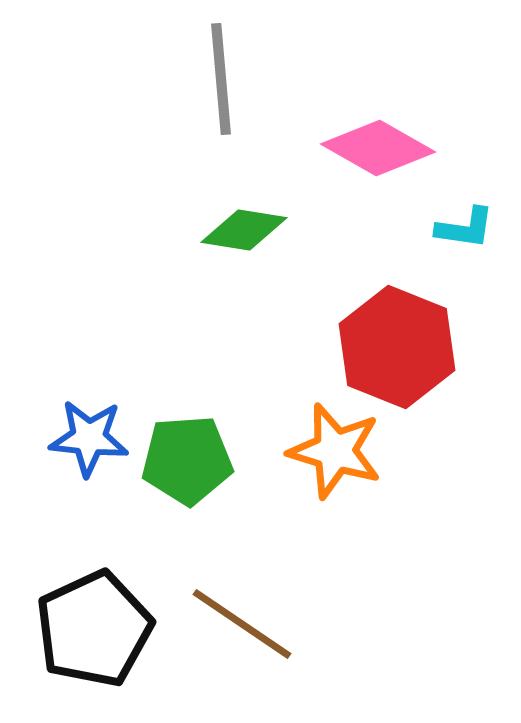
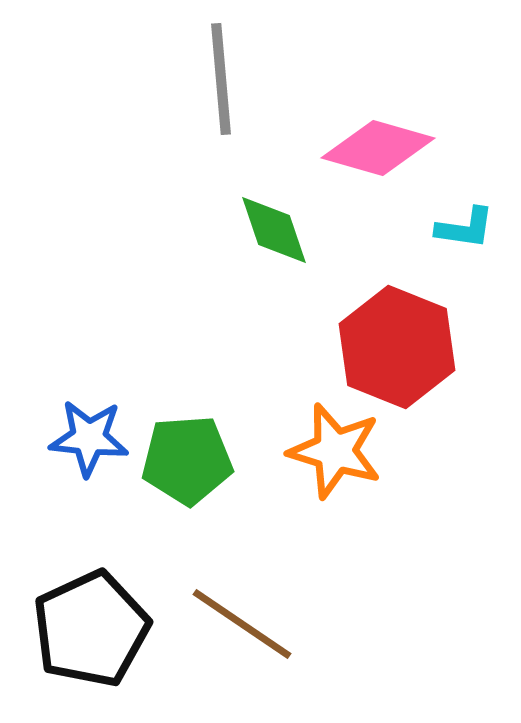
pink diamond: rotated 14 degrees counterclockwise
green diamond: moved 30 px right; rotated 62 degrees clockwise
black pentagon: moved 3 px left
